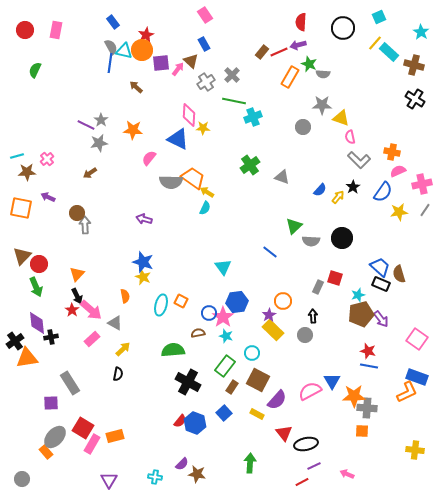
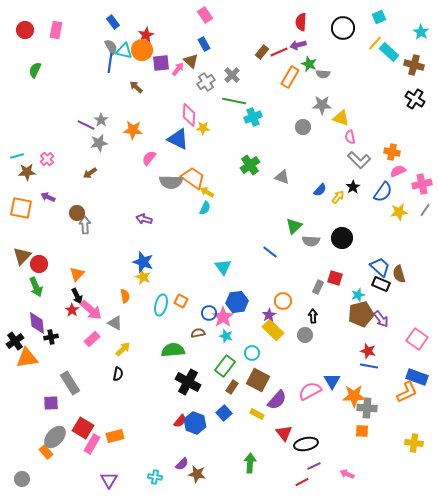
yellow cross at (415, 450): moved 1 px left, 7 px up
